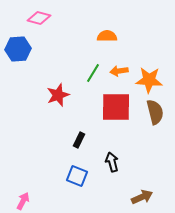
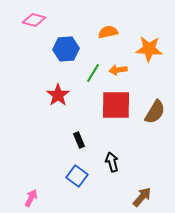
pink diamond: moved 5 px left, 2 px down
orange semicircle: moved 1 px right, 4 px up; rotated 12 degrees counterclockwise
blue hexagon: moved 48 px right
orange arrow: moved 1 px left, 1 px up
orange star: moved 31 px up
red star: rotated 15 degrees counterclockwise
red square: moved 2 px up
brown semicircle: rotated 45 degrees clockwise
black rectangle: rotated 49 degrees counterclockwise
blue square: rotated 15 degrees clockwise
brown arrow: rotated 25 degrees counterclockwise
pink arrow: moved 8 px right, 3 px up
